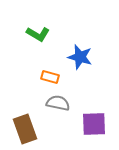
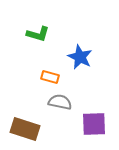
green L-shape: rotated 15 degrees counterclockwise
blue star: rotated 10 degrees clockwise
gray semicircle: moved 2 px right, 1 px up
brown rectangle: rotated 52 degrees counterclockwise
